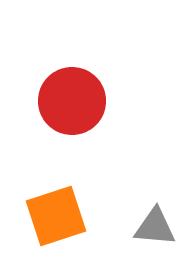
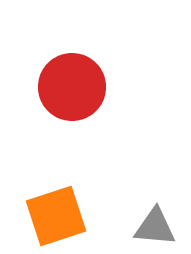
red circle: moved 14 px up
